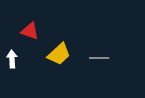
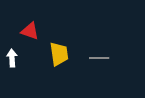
yellow trapezoid: rotated 55 degrees counterclockwise
white arrow: moved 1 px up
